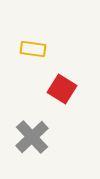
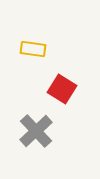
gray cross: moved 4 px right, 6 px up
